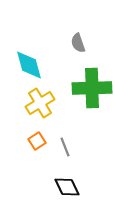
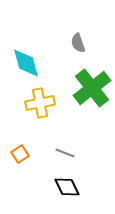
cyan diamond: moved 3 px left, 2 px up
green cross: rotated 36 degrees counterclockwise
yellow cross: rotated 20 degrees clockwise
orange square: moved 17 px left, 13 px down
gray line: moved 6 px down; rotated 48 degrees counterclockwise
